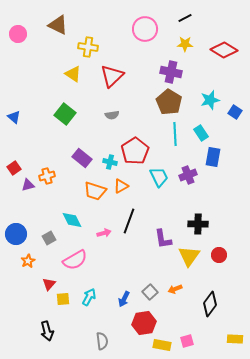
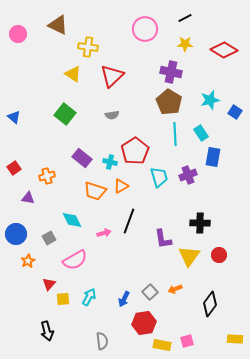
cyan trapezoid at (159, 177): rotated 10 degrees clockwise
purple triangle at (28, 185): moved 13 px down; rotated 24 degrees clockwise
black cross at (198, 224): moved 2 px right, 1 px up
